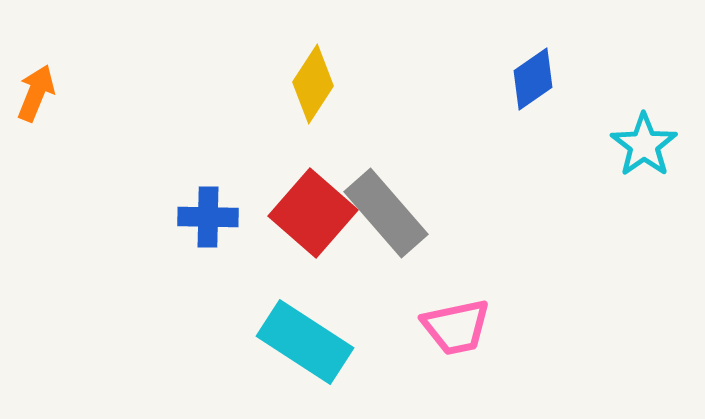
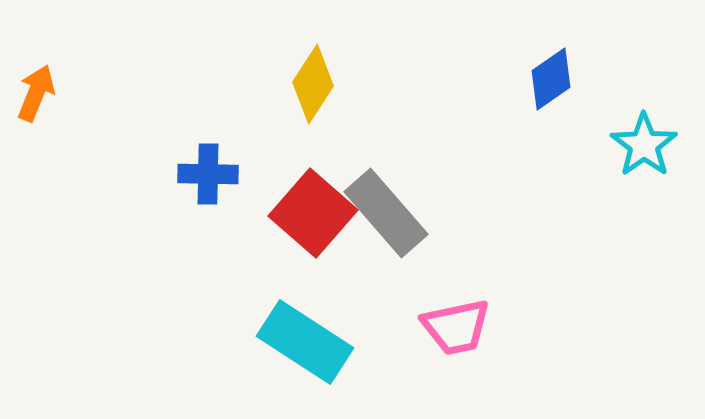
blue diamond: moved 18 px right
blue cross: moved 43 px up
